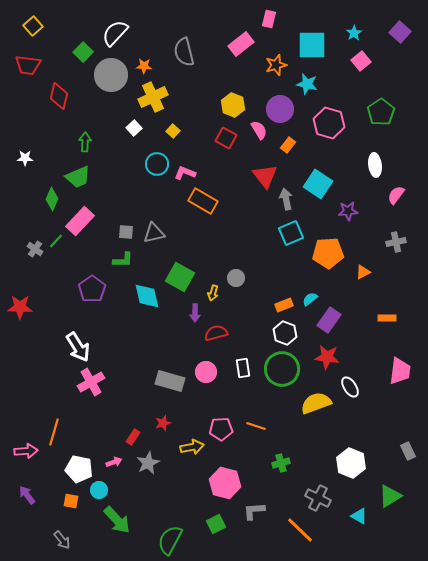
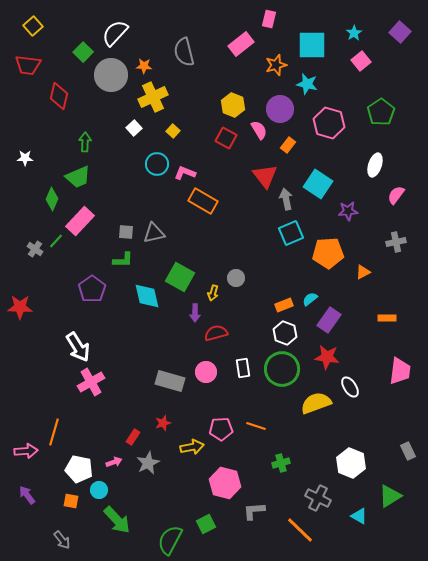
white ellipse at (375, 165): rotated 25 degrees clockwise
green square at (216, 524): moved 10 px left
